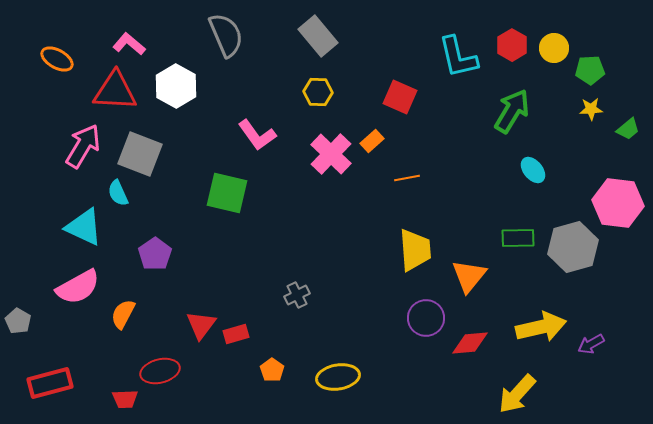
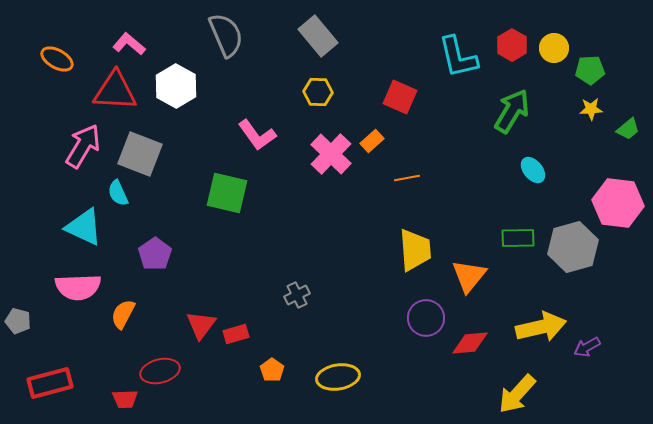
pink semicircle at (78, 287): rotated 27 degrees clockwise
gray pentagon at (18, 321): rotated 15 degrees counterclockwise
purple arrow at (591, 344): moved 4 px left, 3 px down
